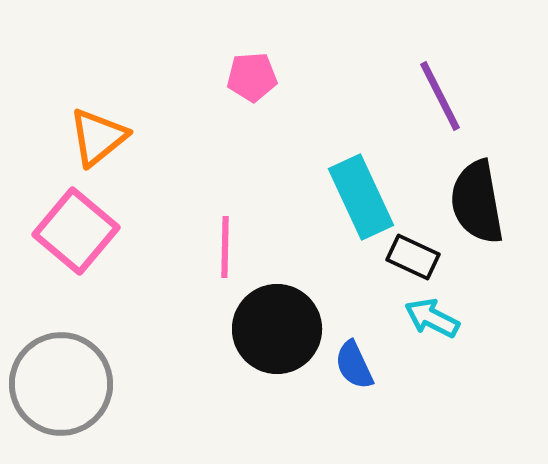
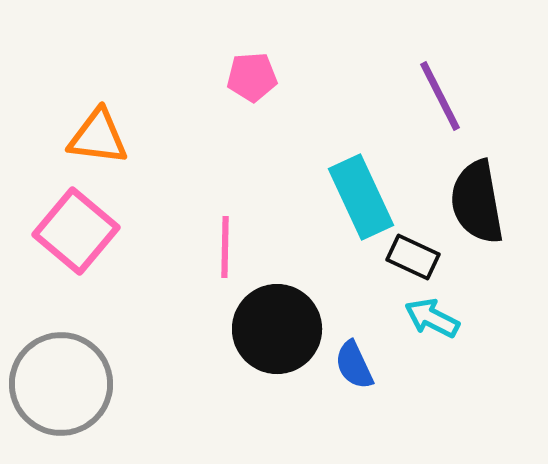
orange triangle: rotated 46 degrees clockwise
